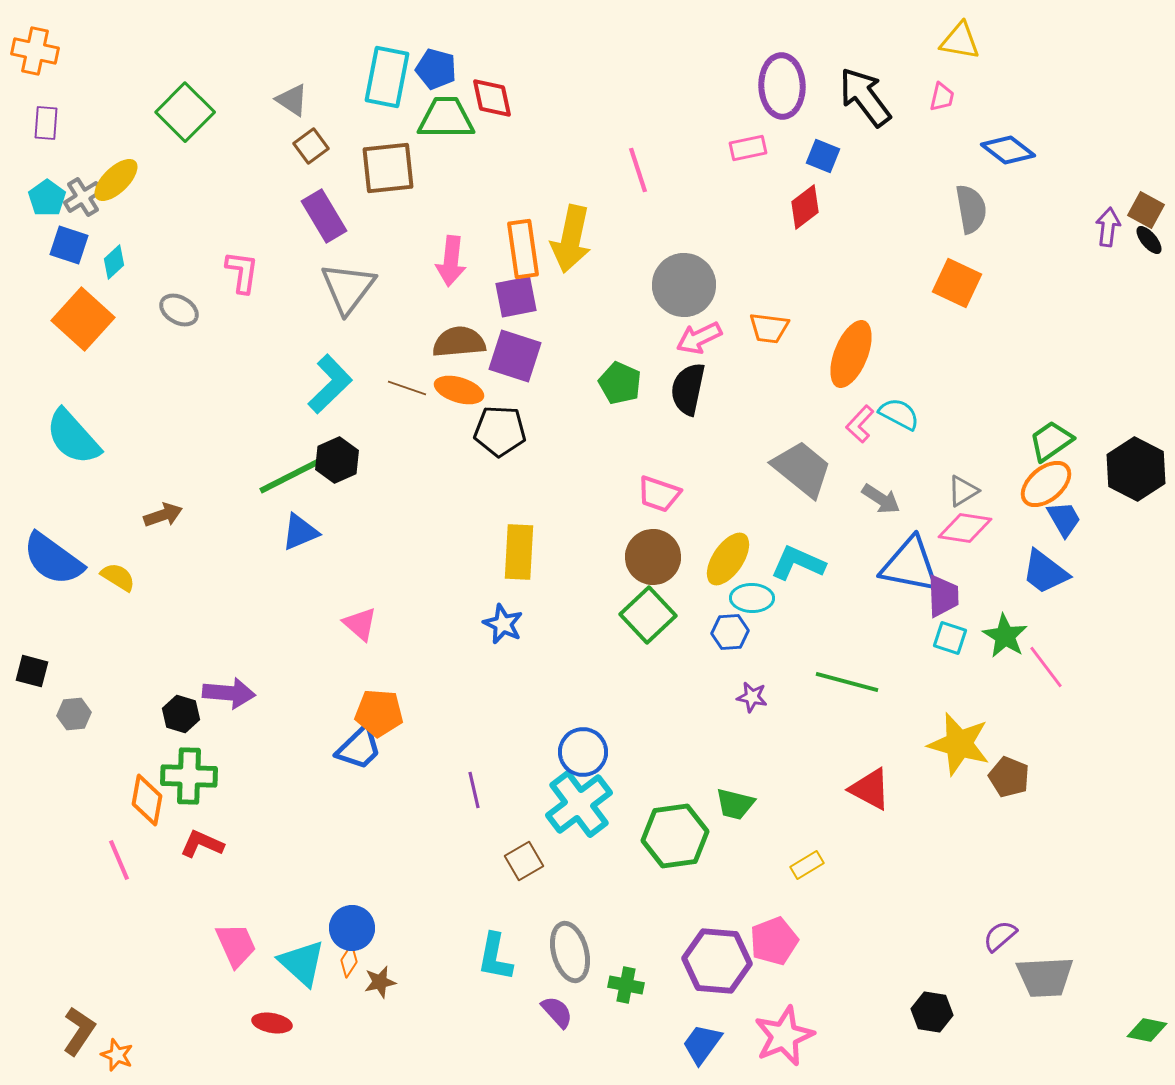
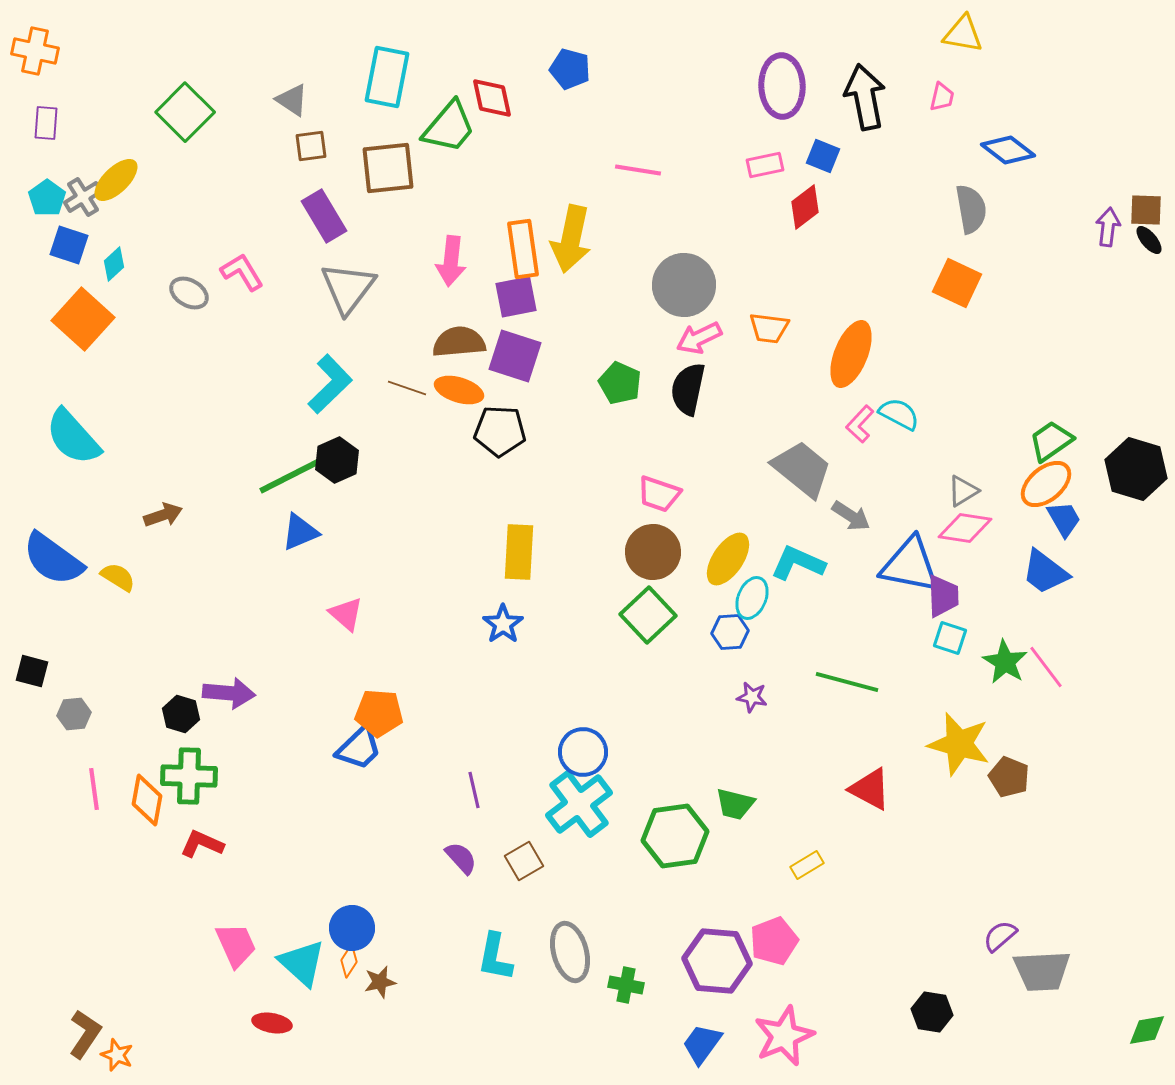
yellow triangle at (960, 41): moved 3 px right, 7 px up
blue pentagon at (436, 69): moved 134 px right
black arrow at (865, 97): rotated 26 degrees clockwise
green trapezoid at (446, 118): moved 3 px right, 9 px down; rotated 130 degrees clockwise
brown square at (311, 146): rotated 28 degrees clockwise
pink rectangle at (748, 148): moved 17 px right, 17 px down
pink line at (638, 170): rotated 63 degrees counterclockwise
brown square at (1146, 210): rotated 27 degrees counterclockwise
cyan diamond at (114, 262): moved 2 px down
pink L-shape at (242, 272): rotated 39 degrees counterclockwise
gray ellipse at (179, 310): moved 10 px right, 17 px up
black hexagon at (1136, 469): rotated 10 degrees counterclockwise
gray arrow at (881, 499): moved 30 px left, 17 px down
brown circle at (653, 557): moved 5 px up
cyan ellipse at (752, 598): rotated 69 degrees counterclockwise
pink triangle at (360, 624): moved 14 px left, 10 px up
blue star at (503, 624): rotated 12 degrees clockwise
green star at (1005, 636): moved 26 px down
pink line at (119, 860): moved 25 px left, 71 px up; rotated 15 degrees clockwise
gray trapezoid at (1045, 977): moved 3 px left, 6 px up
purple semicircle at (557, 1012): moved 96 px left, 154 px up
green diamond at (1147, 1030): rotated 21 degrees counterclockwise
brown L-shape at (79, 1031): moved 6 px right, 3 px down
